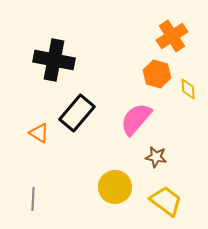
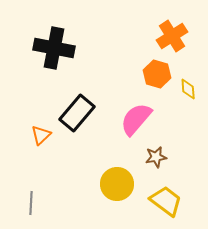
black cross: moved 12 px up
orange triangle: moved 2 px right, 2 px down; rotated 45 degrees clockwise
brown star: rotated 20 degrees counterclockwise
yellow circle: moved 2 px right, 3 px up
gray line: moved 2 px left, 4 px down
